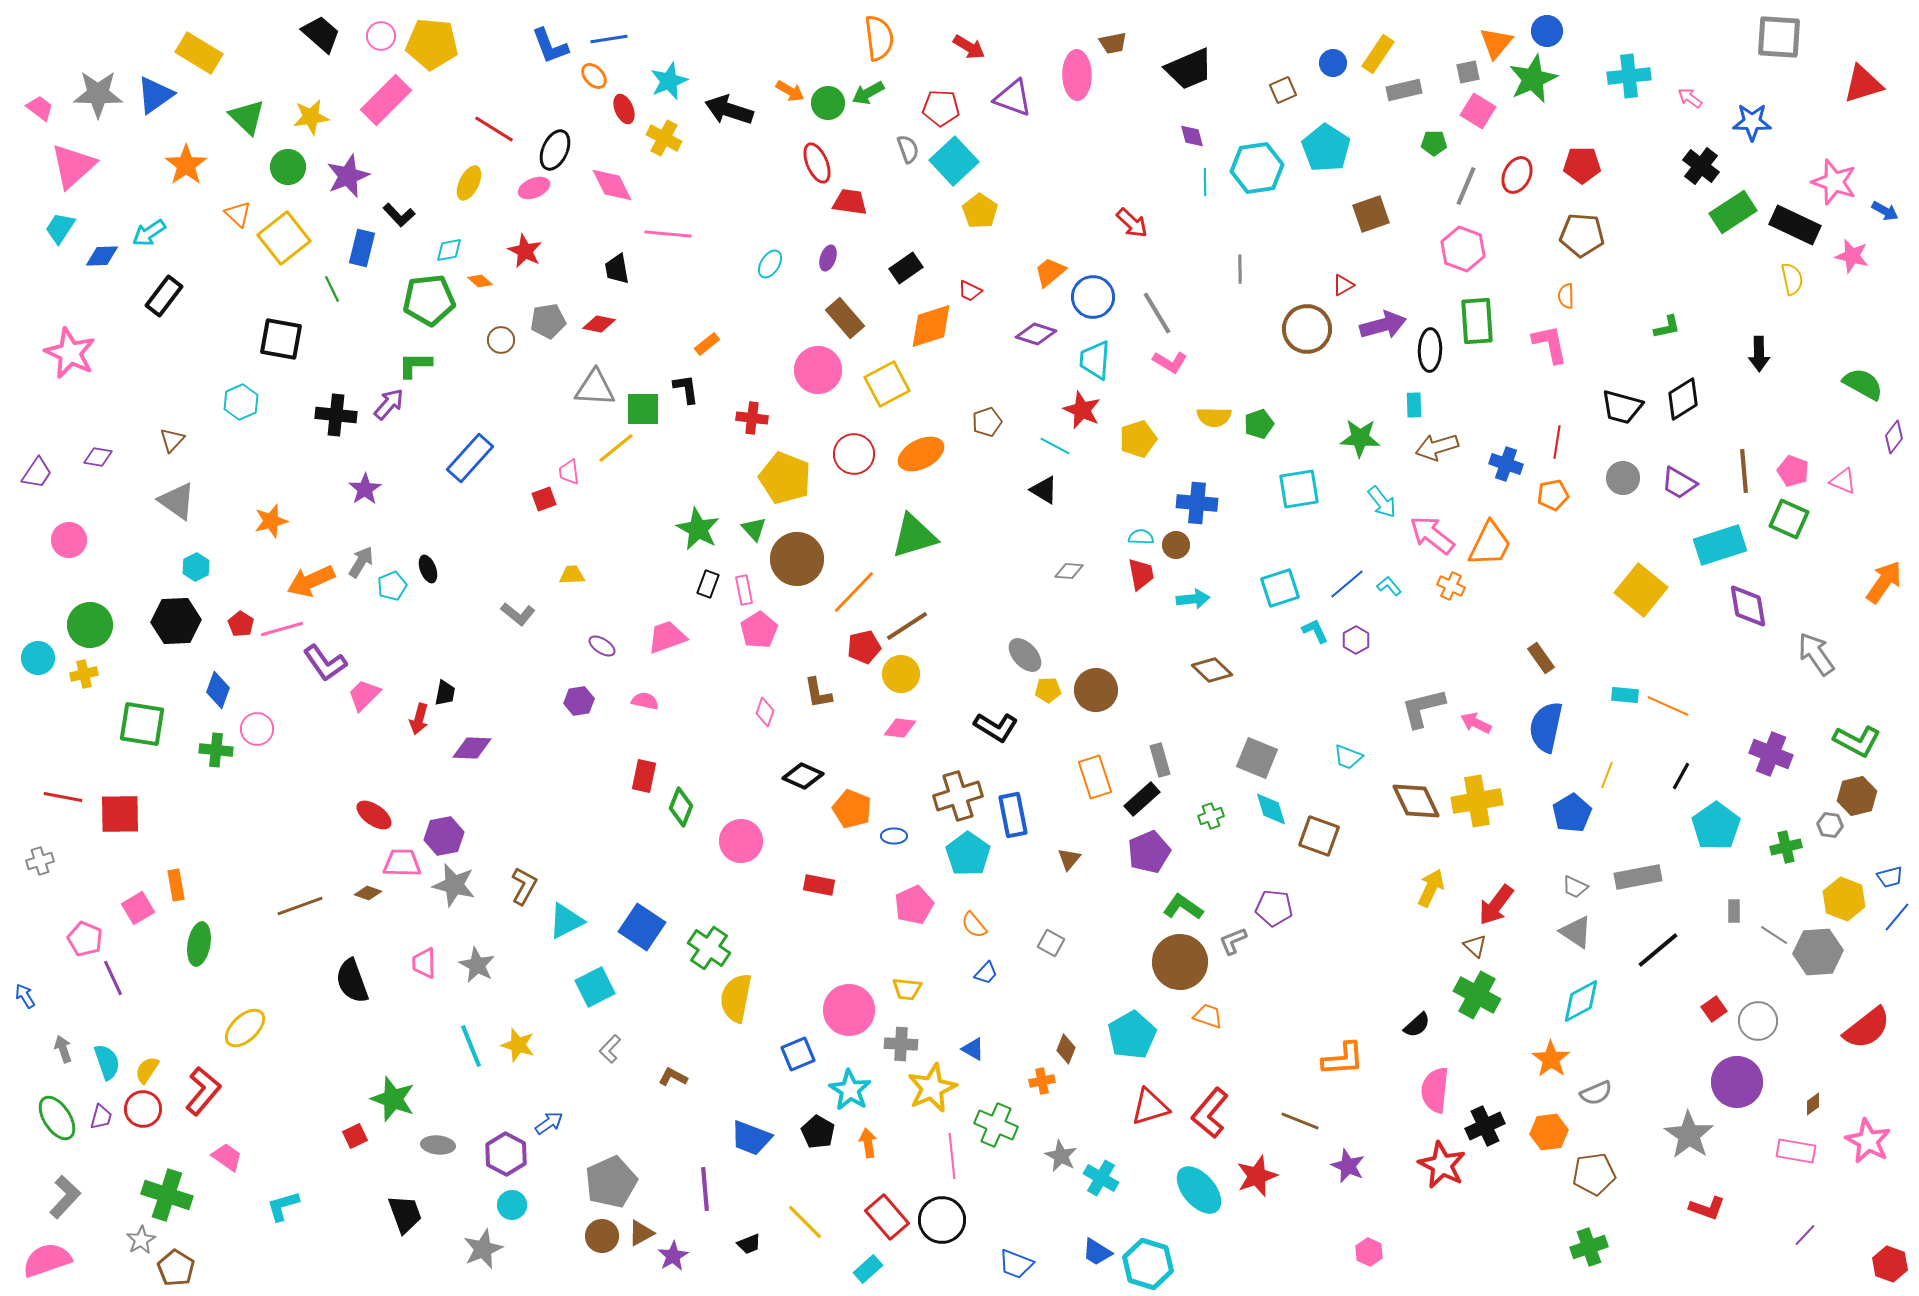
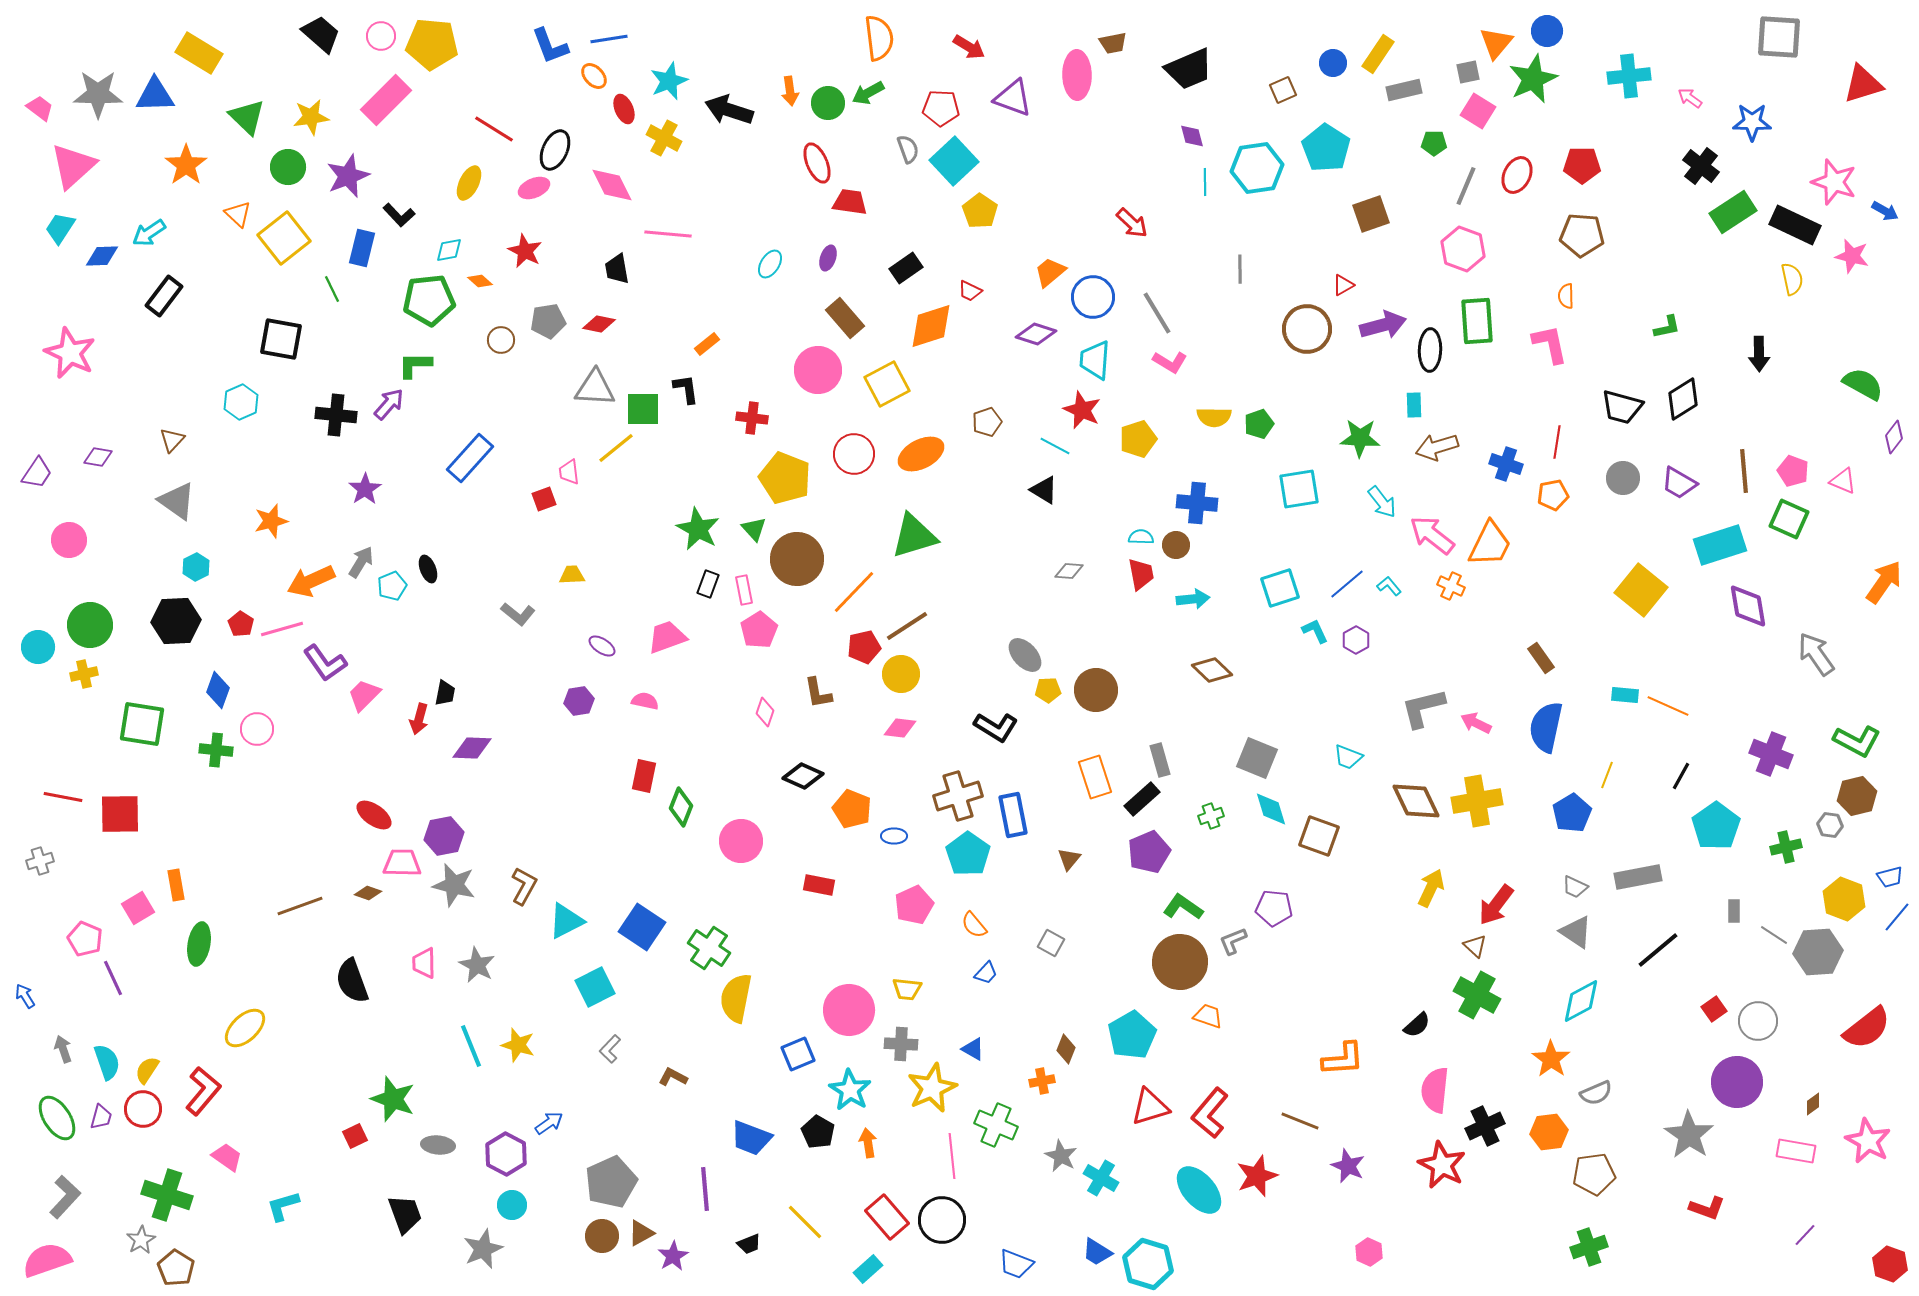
orange arrow at (790, 91): rotated 52 degrees clockwise
blue triangle at (155, 95): rotated 33 degrees clockwise
cyan circle at (38, 658): moved 11 px up
